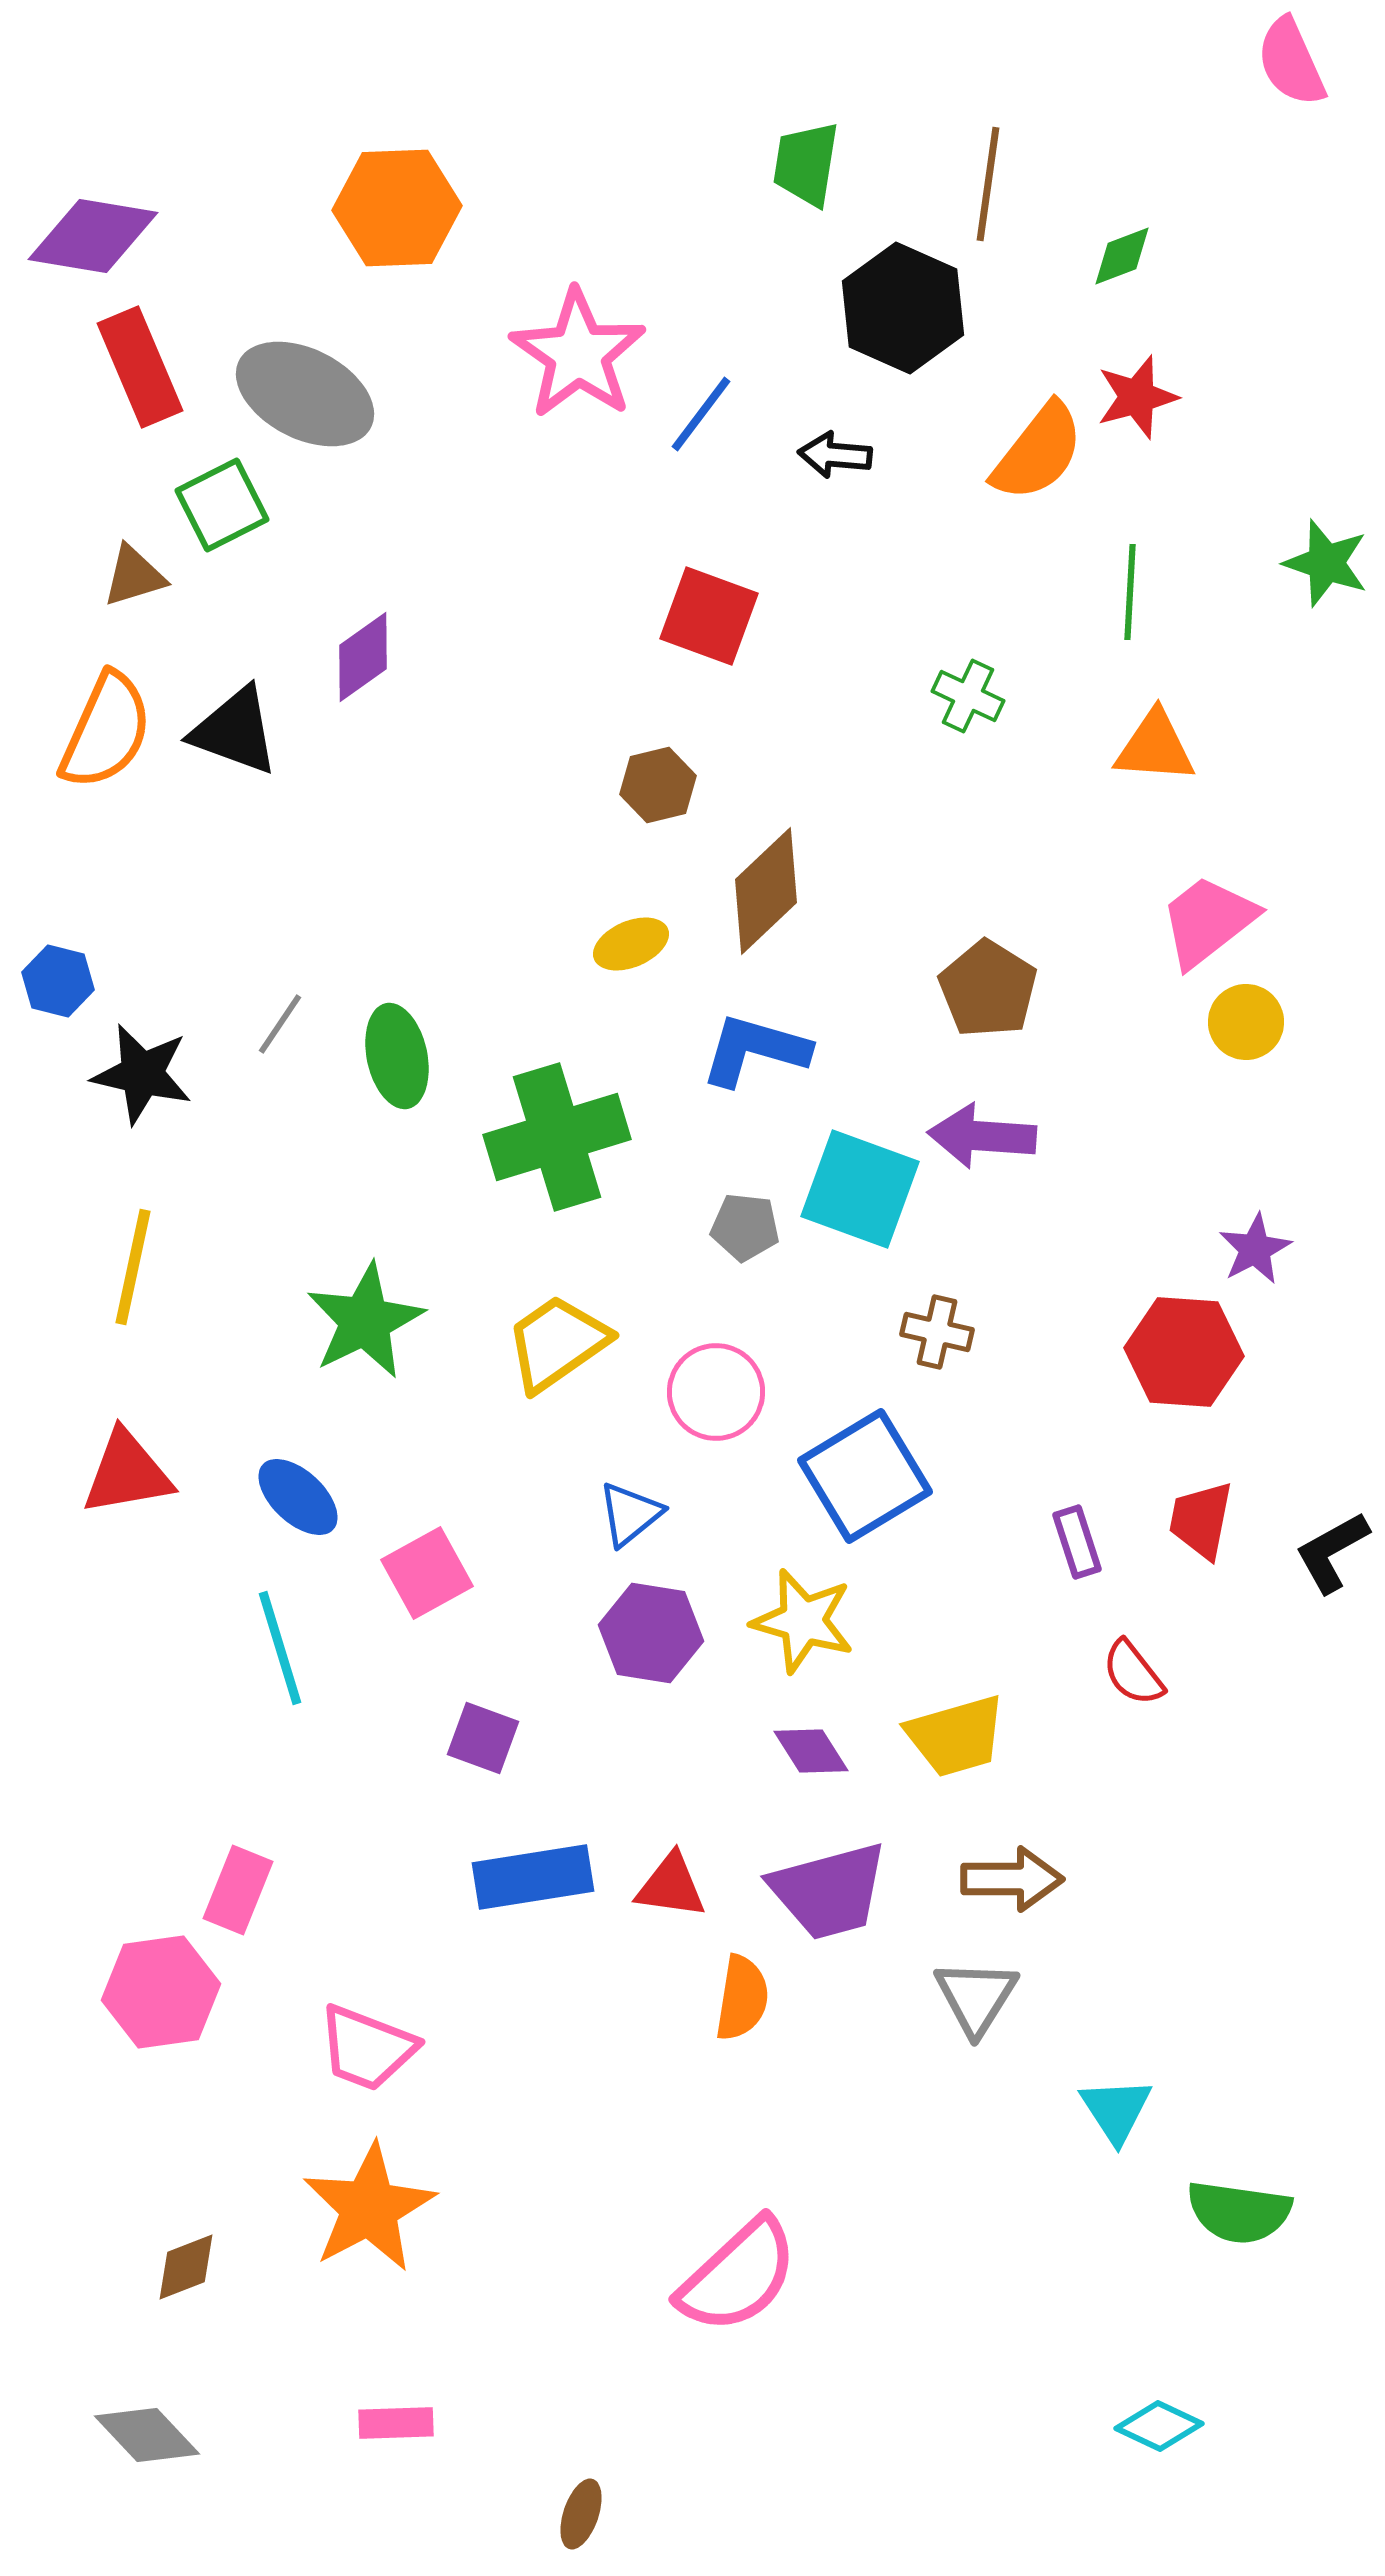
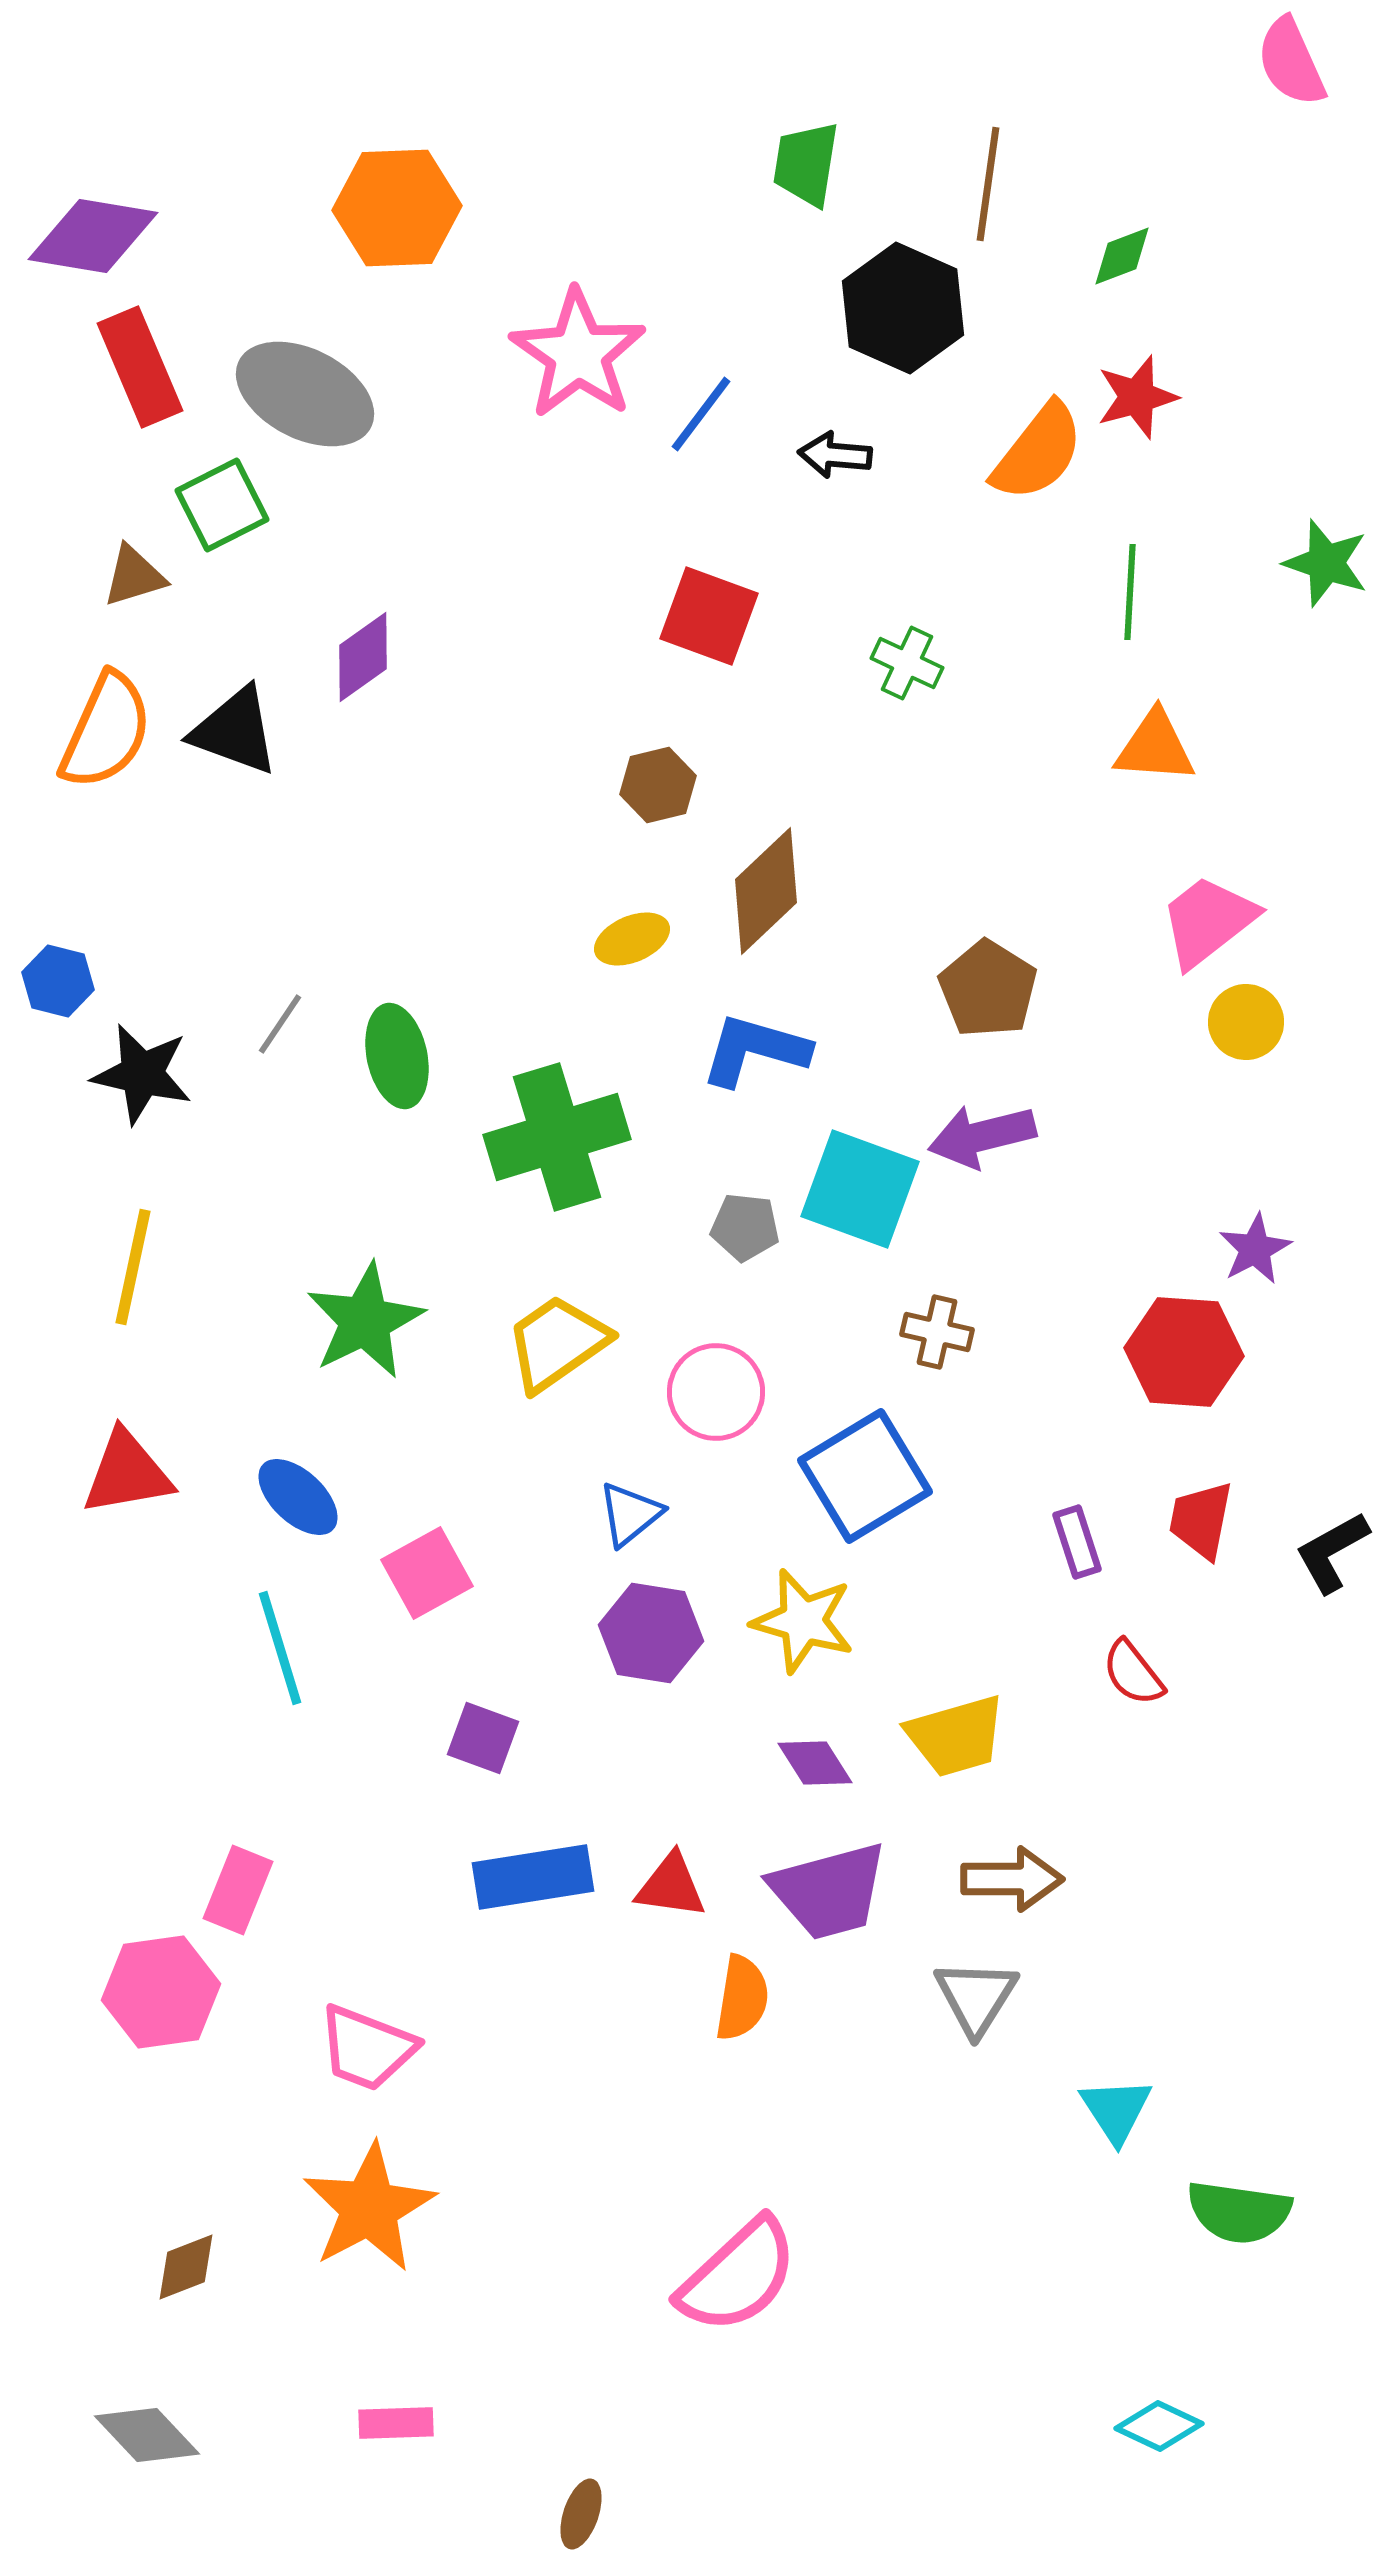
green cross at (968, 696): moved 61 px left, 33 px up
yellow ellipse at (631, 944): moved 1 px right, 5 px up
purple arrow at (982, 1136): rotated 18 degrees counterclockwise
purple diamond at (811, 1751): moved 4 px right, 12 px down
